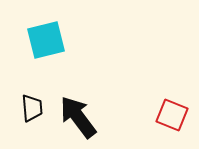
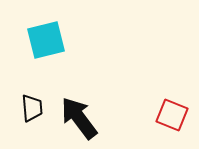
black arrow: moved 1 px right, 1 px down
